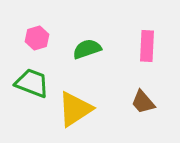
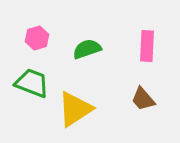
brown trapezoid: moved 3 px up
